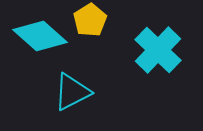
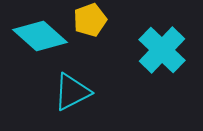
yellow pentagon: rotated 12 degrees clockwise
cyan cross: moved 4 px right
